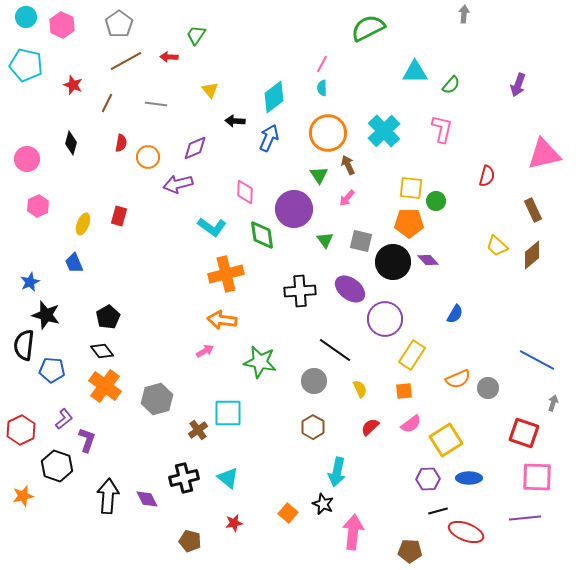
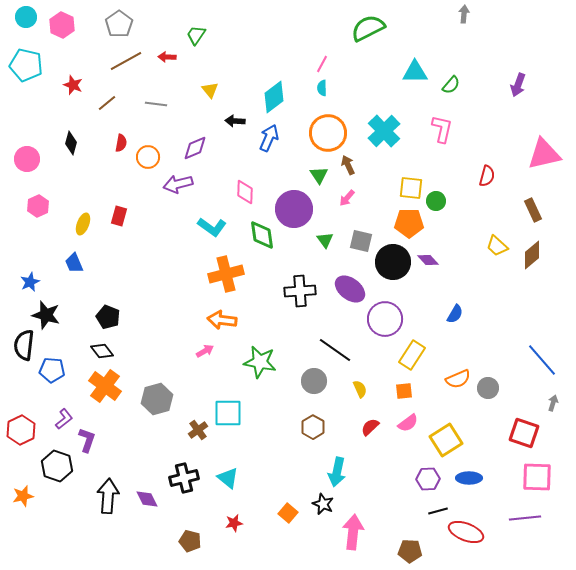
red arrow at (169, 57): moved 2 px left
brown line at (107, 103): rotated 24 degrees clockwise
black pentagon at (108, 317): rotated 20 degrees counterclockwise
blue line at (537, 360): moved 5 px right; rotated 21 degrees clockwise
pink semicircle at (411, 424): moved 3 px left, 1 px up
